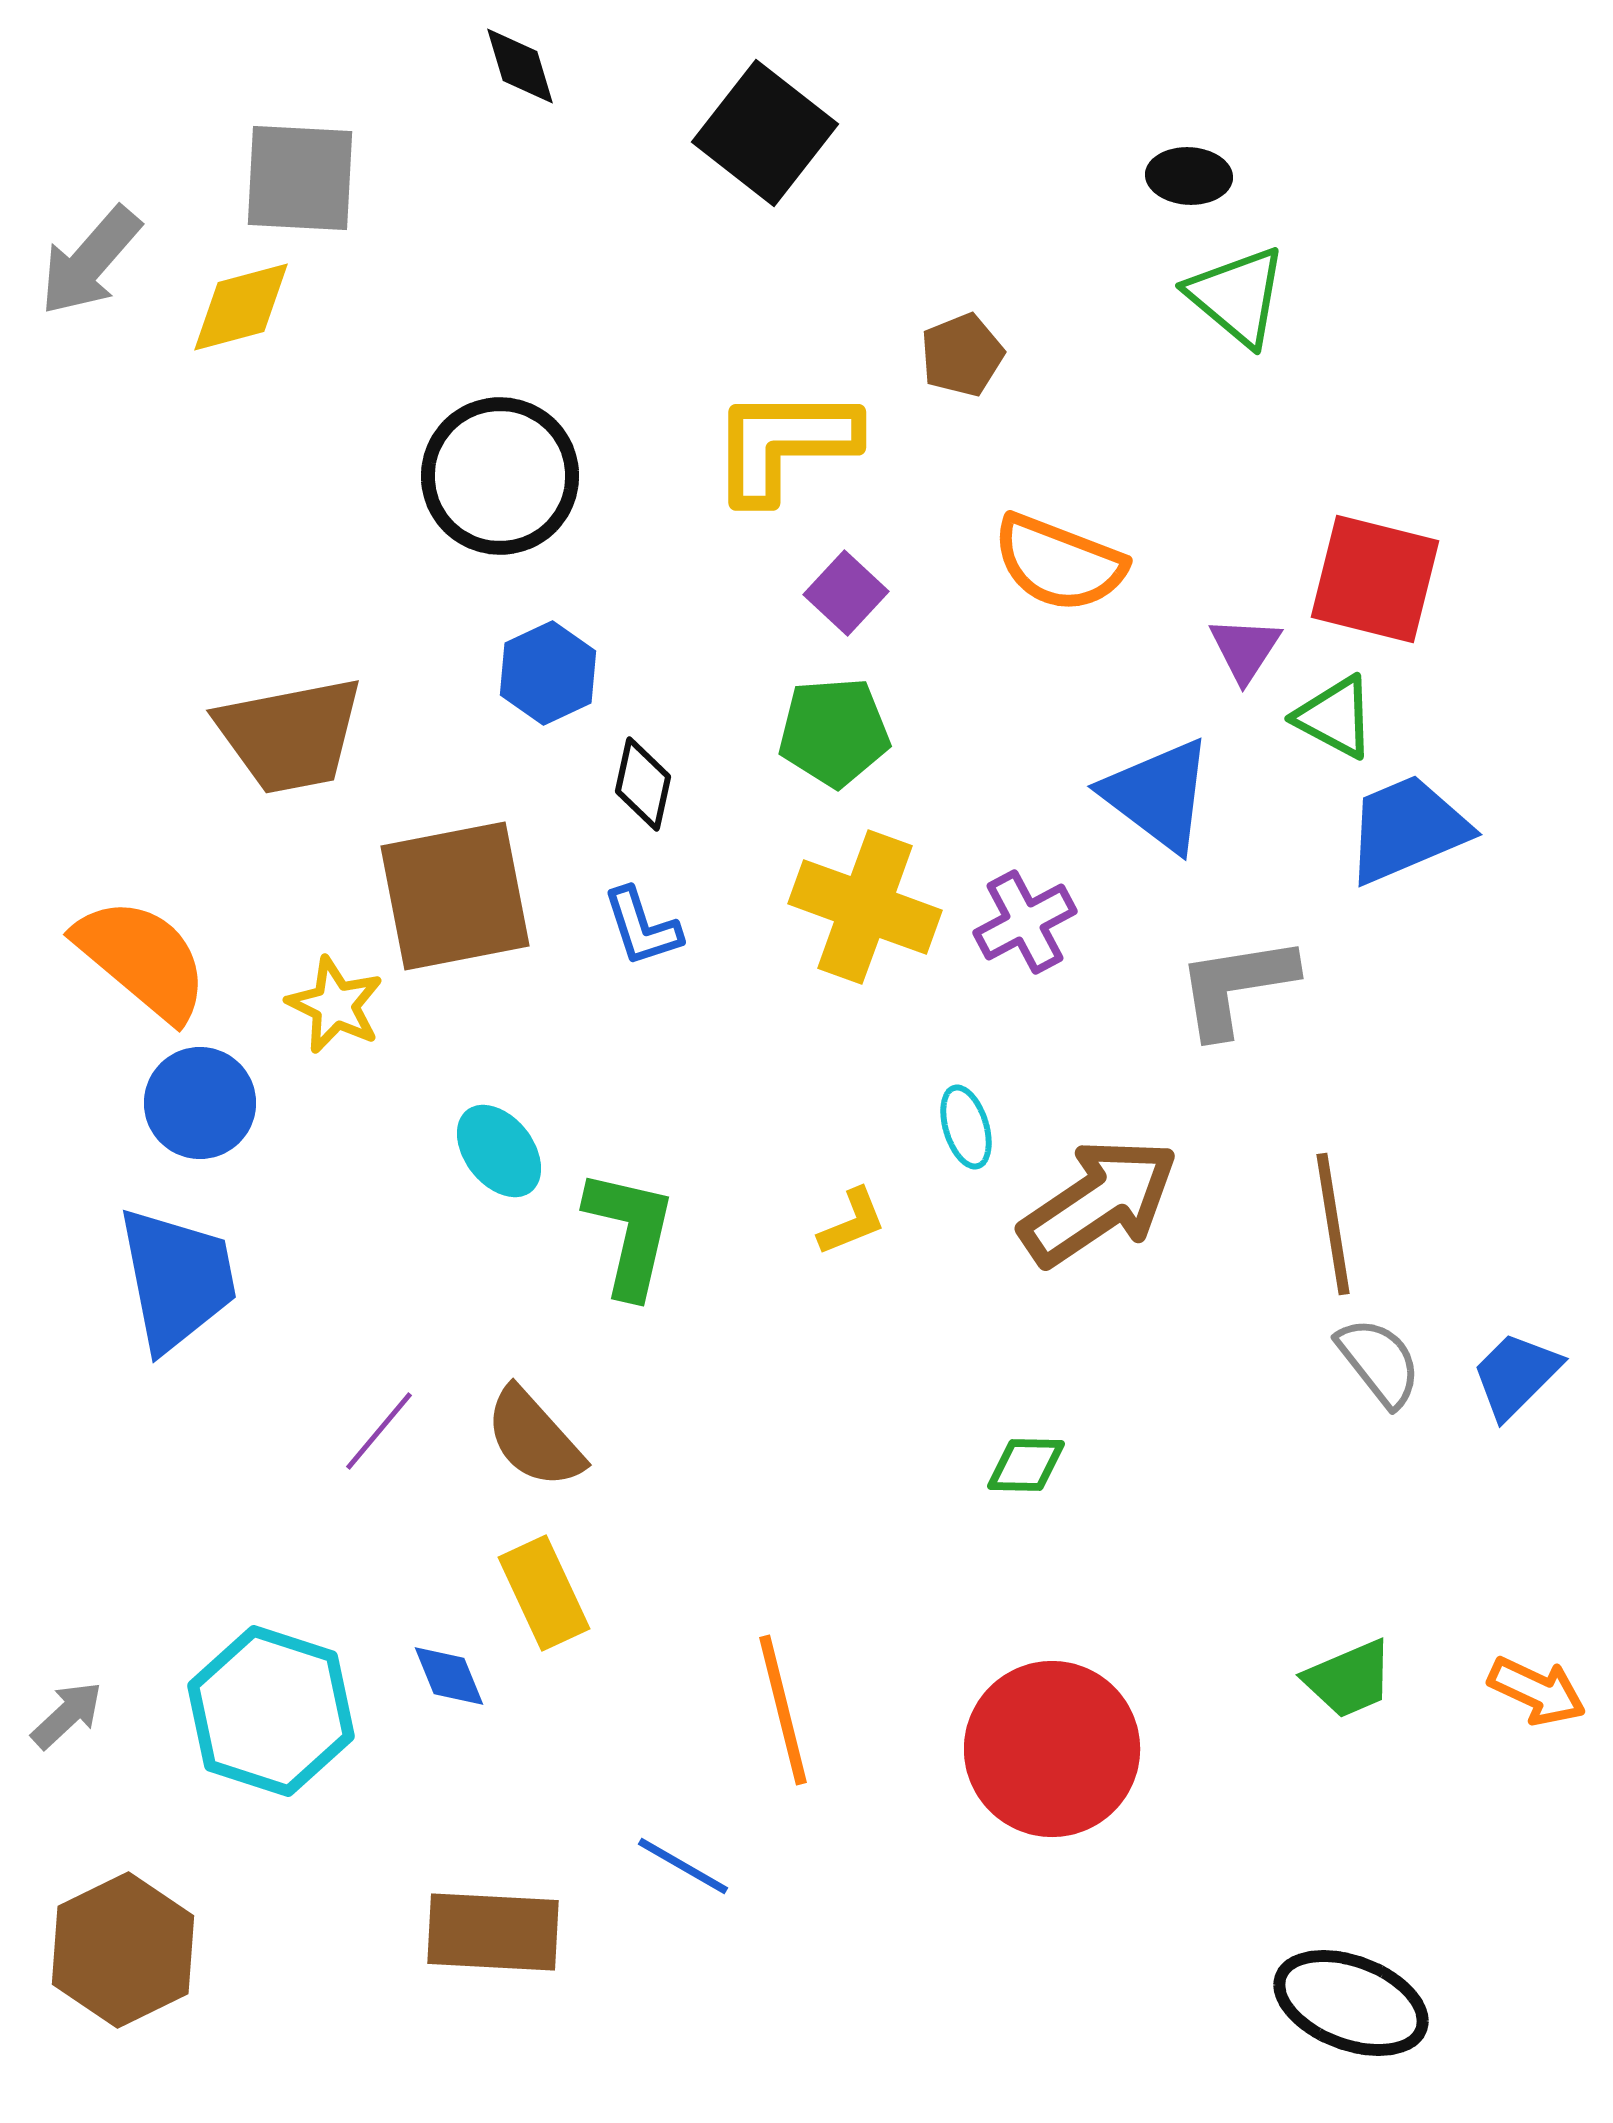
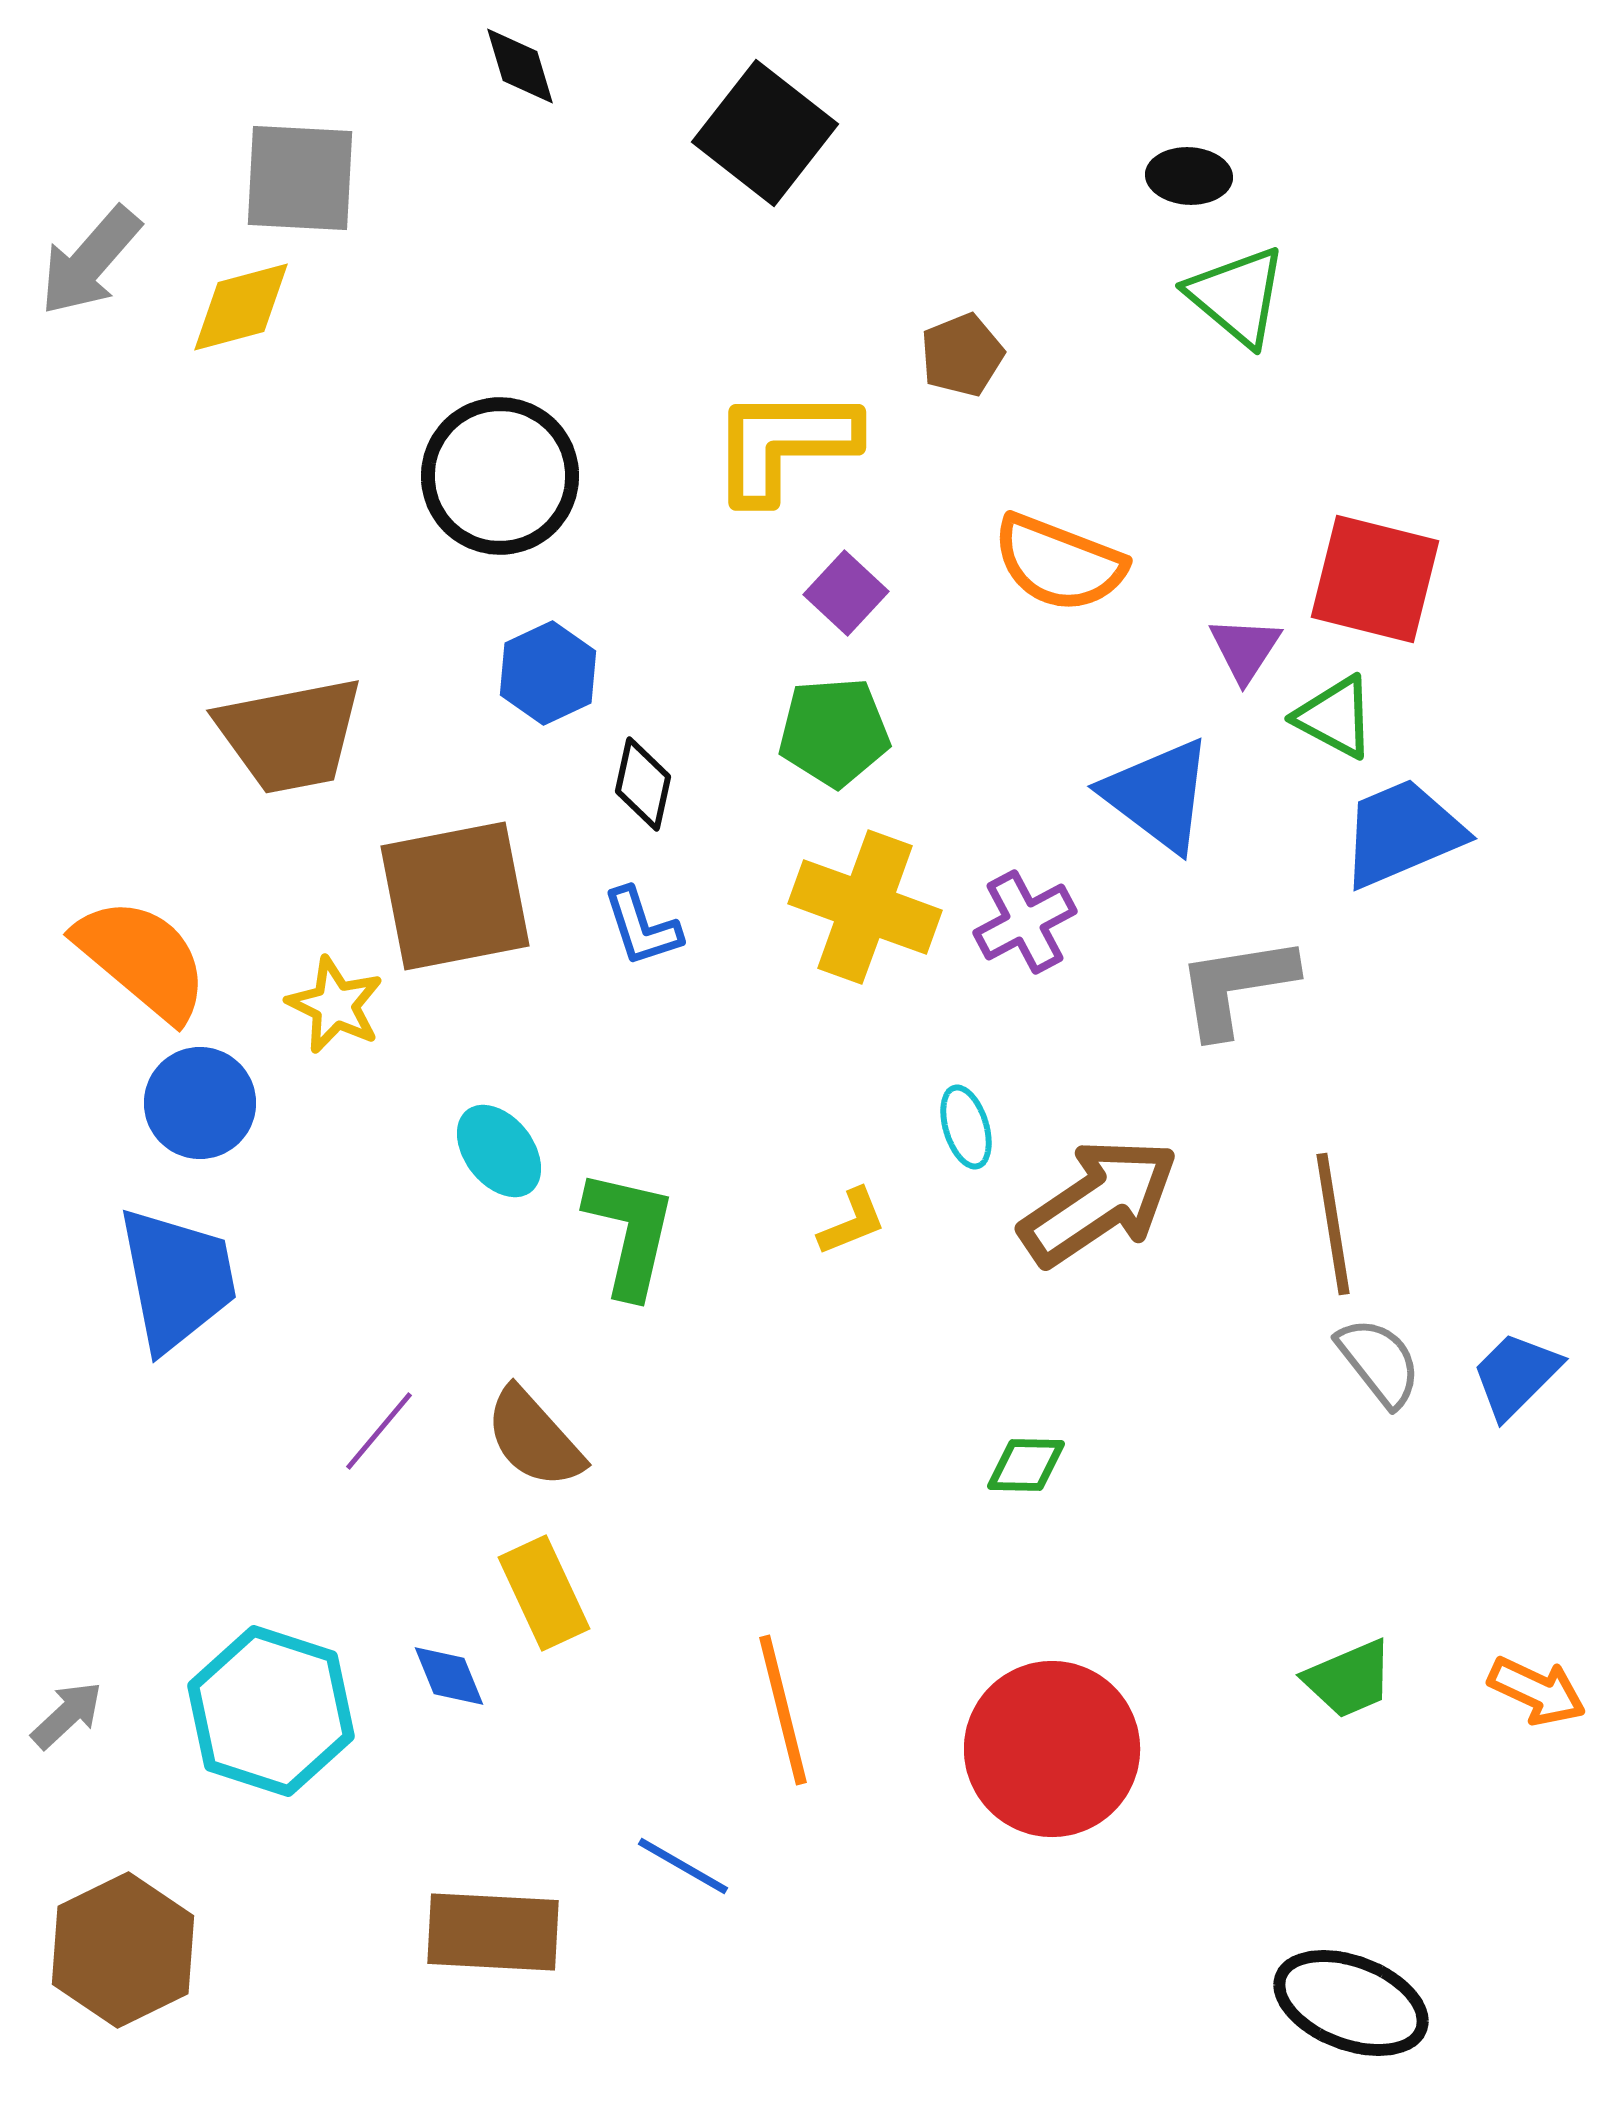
blue trapezoid at (1407, 829): moved 5 px left, 4 px down
